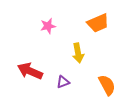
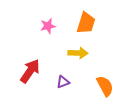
orange trapezoid: moved 12 px left; rotated 50 degrees counterclockwise
yellow arrow: rotated 78 degrees counterclockwise
red arrow: rotated 100 degrees clockwise
orange semicircle: moved 2 px left, 1 px down
